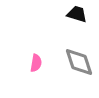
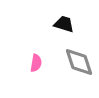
black trapezoid: moved 13 px left, 10 px down
